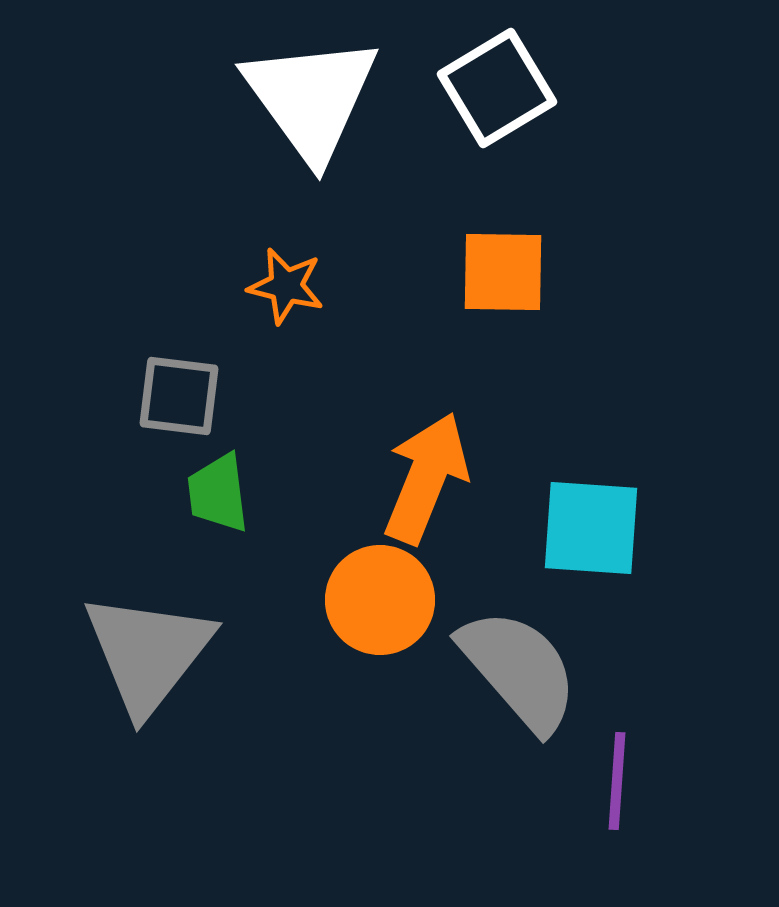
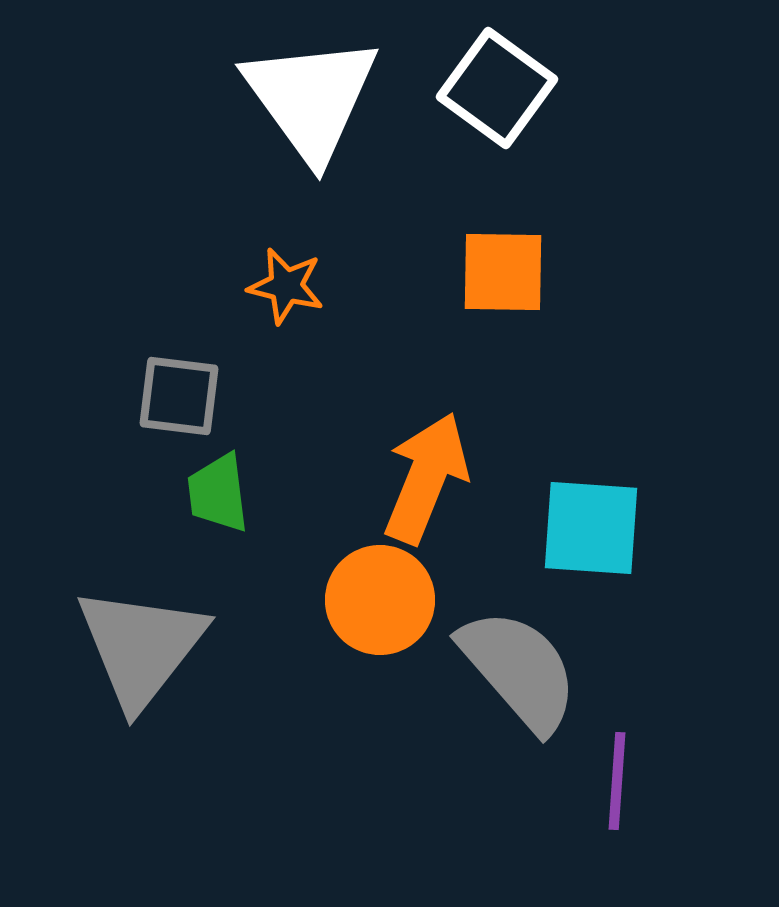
white square: rotated 23 degrees counterclockwise
gray triangle: moved 7 px left, 6 px up
